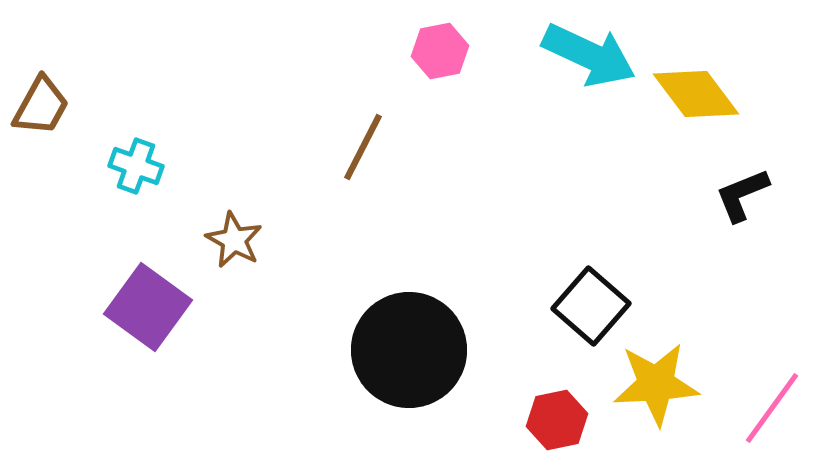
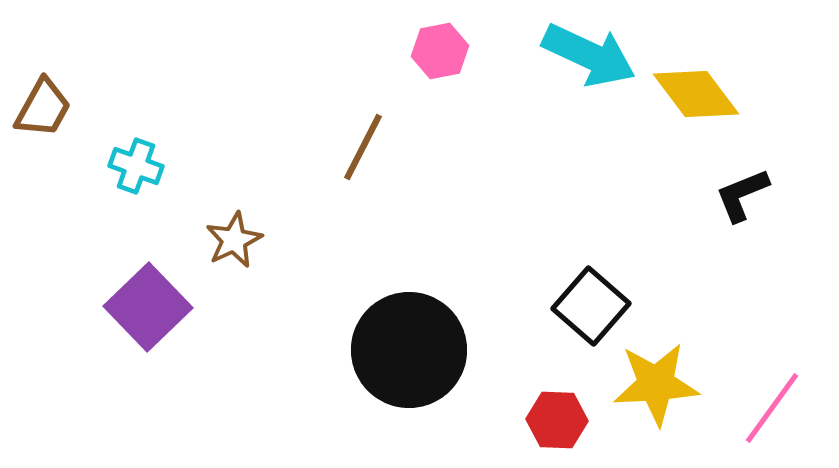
brown trapezoid: moved 2 px right, 2 px down
brown star: rotated 18 degrees clockwise
purple square: rotated 10 degrees clockwise
red hexagon: rotated 14 degrees clockwise
